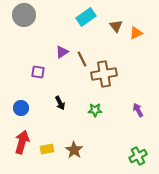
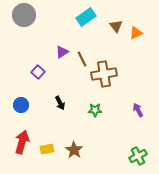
purple square: rotated 32 degrees clockwise
blue circle: moved 3 px up
